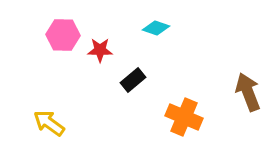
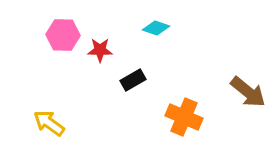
black rectangle: rotated 10 degrees clockwise
brown arrow: rotated 150 degrees clockwise
